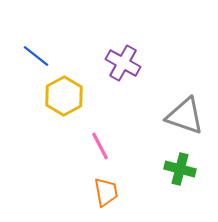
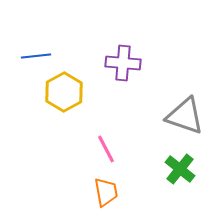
blue line: rotated 44 degrees counterclockwise
purple cross: rotated 24 degrees counterclockwise
yellow hexagon: moved 4 px up
pink line: moved 6 px right, 3 px down
green cross: rotated 24 degrees clockwise
